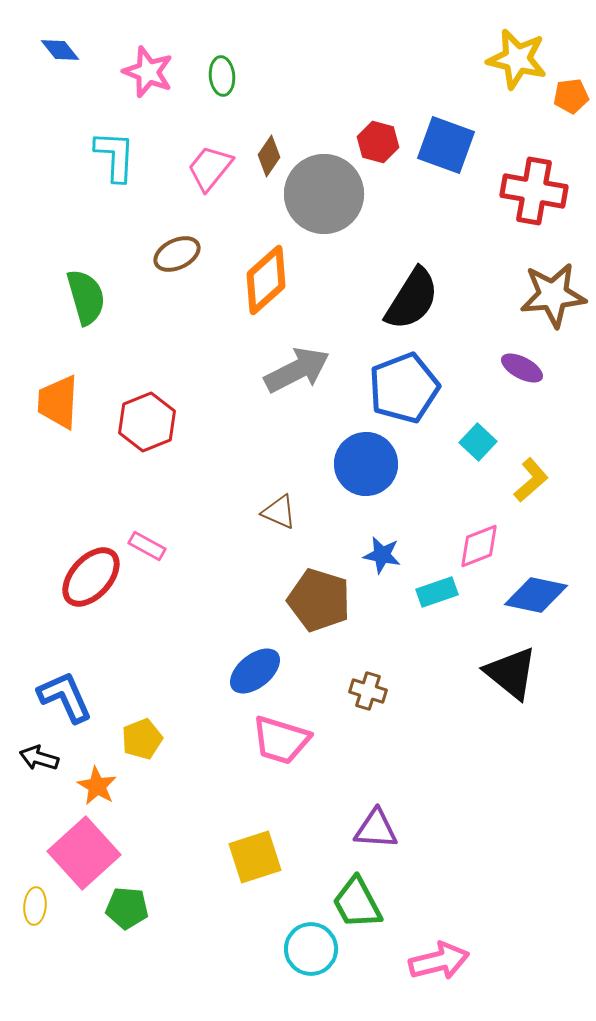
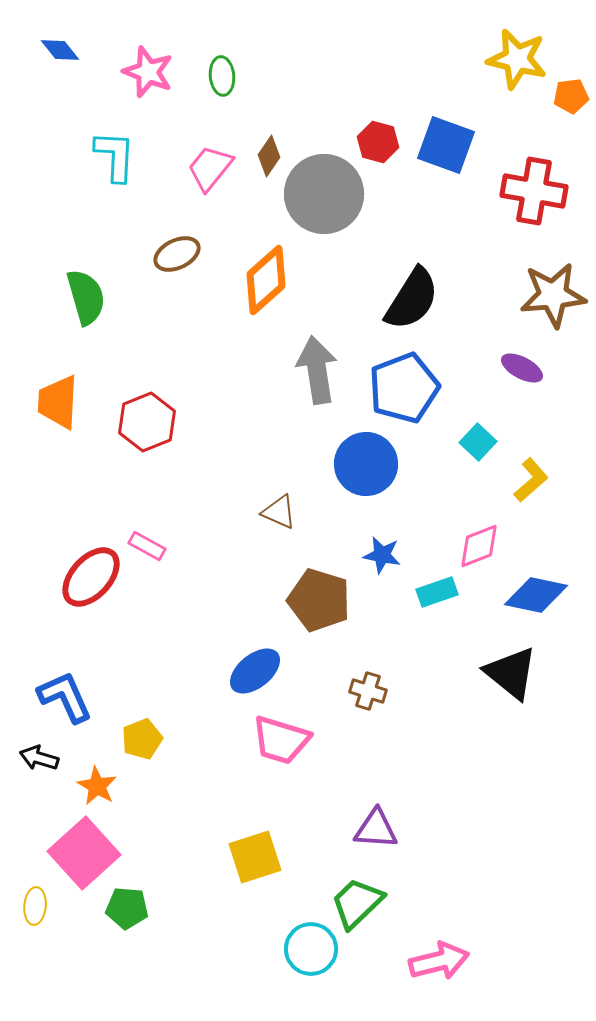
gray arrow at (297, 370): moved 20 px right; rotated 72 degrees counterclockwise
green trapezoid at (357, 903): rotated 74 degrees clockwise
